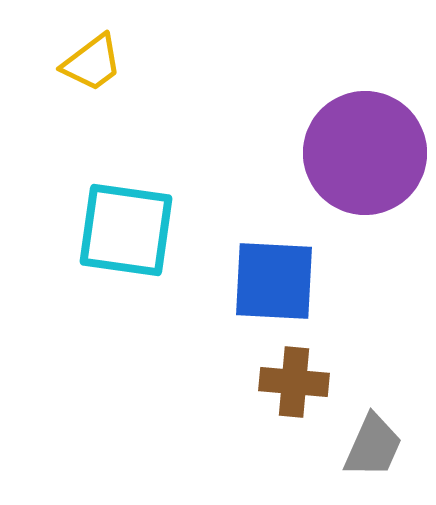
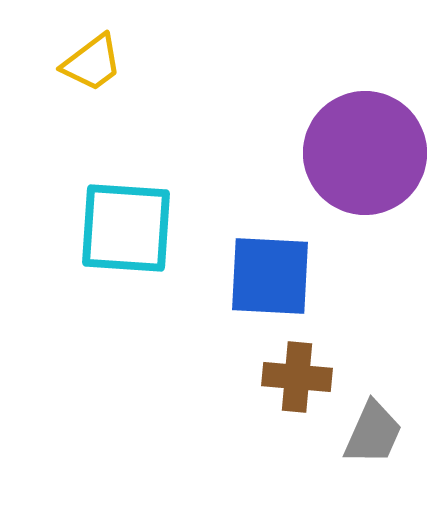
cyan square: moved 2 px up; rotated 4 degrees counterclockwise
blue square: moved 4 px left, 5 px up
brown cross: moved 3 px right, 5 px up
gray trapezoid: moved 13 px up
